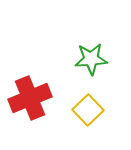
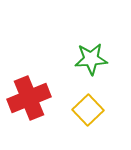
red cross: moved 1 px left
